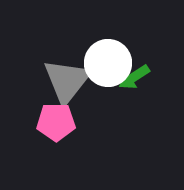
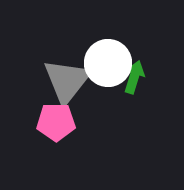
green arrow: rotated 140 degrees clockwise
